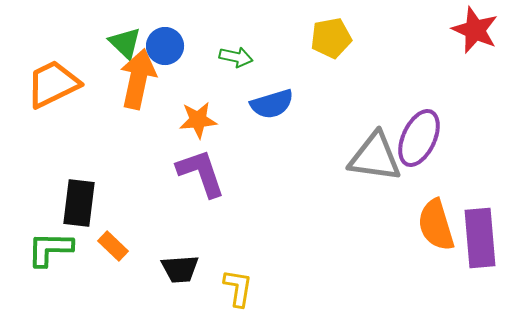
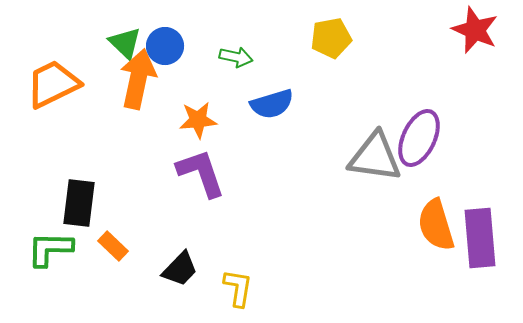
black trapezoid: rotated 42 degrees counterclockwise
